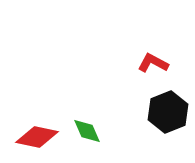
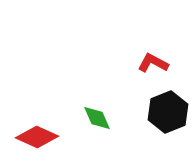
green diamond: moved 10 px right, 13 px up
red diamond: rotated 12 degrees clockwise
